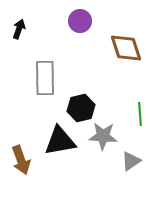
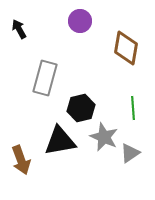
black arrow: rotated 48 degrees counterclockwise
brown diamond: rotated 28 degrees clockwise
gray rectangle: rotated 16 degrees clockwise
green line: moved 7 px left, 6 px up
gray star: moved 1 px right, 1 px down; rotated 20 degrees clockwise
gray triangle: moved 1 px left, 8 px up
